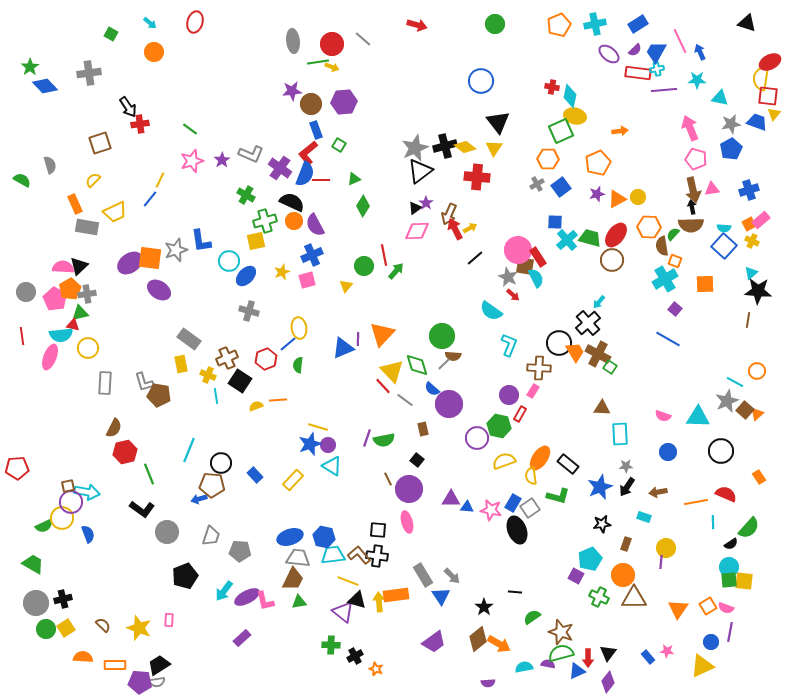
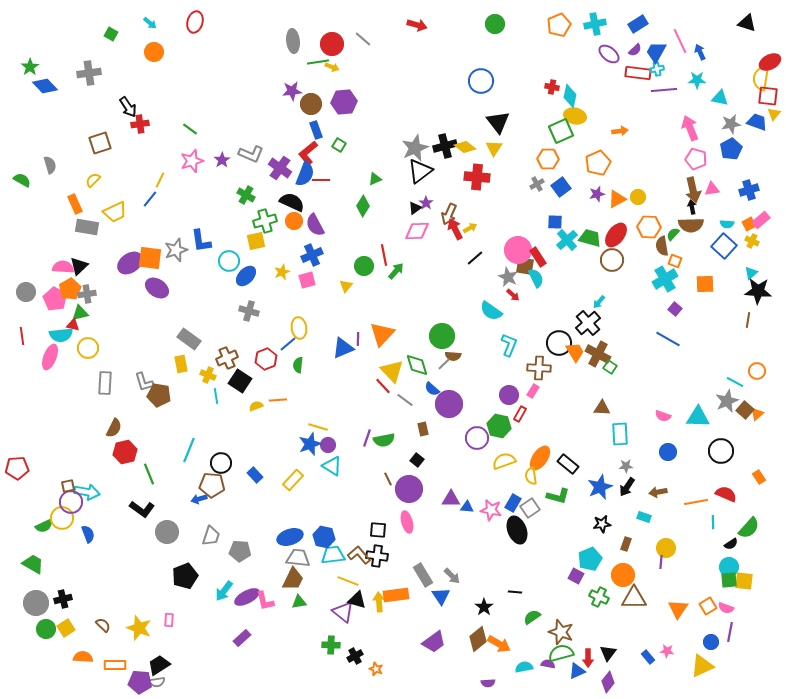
green triangle at (354, 179): moved 21 px right
cyan semicircle at (724, 228): moved 3 px right, 4 px up
purple ellipse at (159, 290): moved 2 px left, 2 px up
